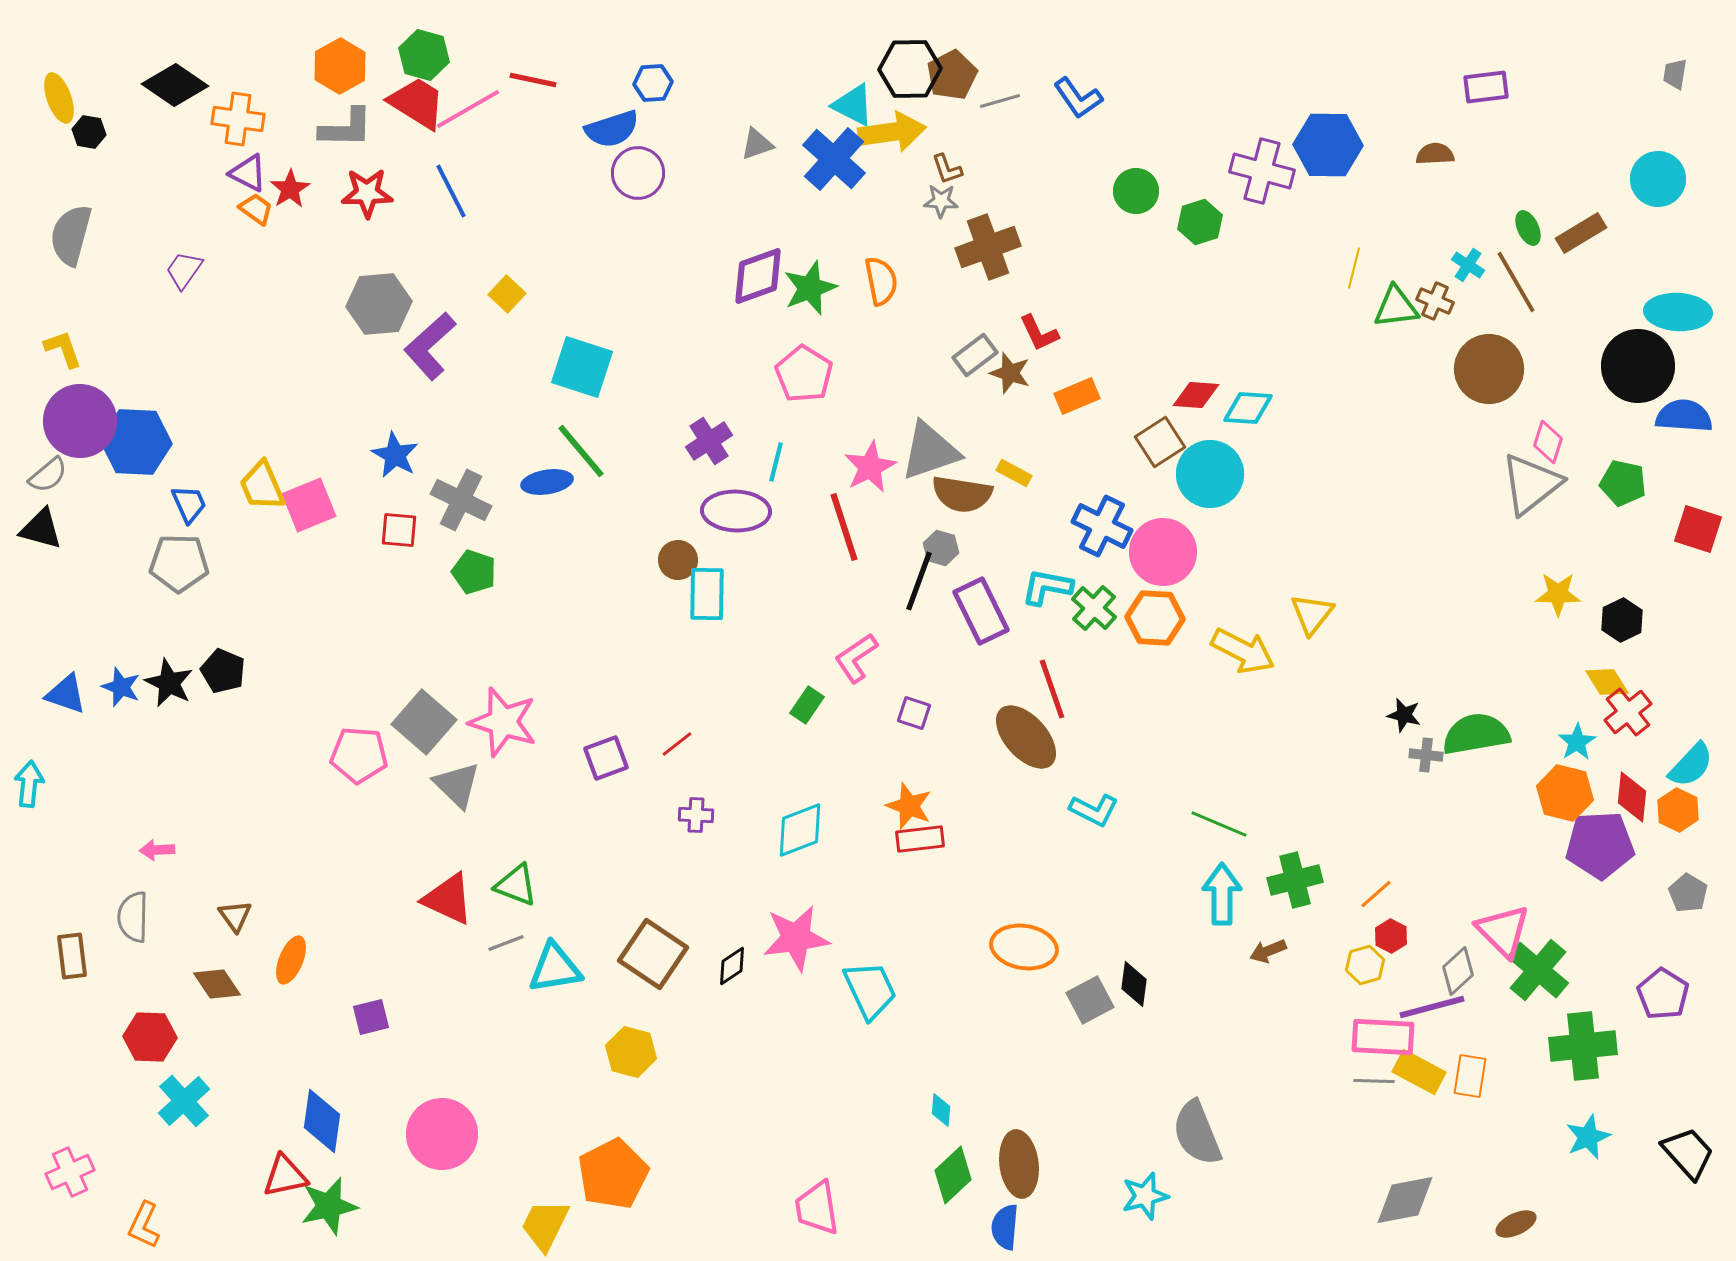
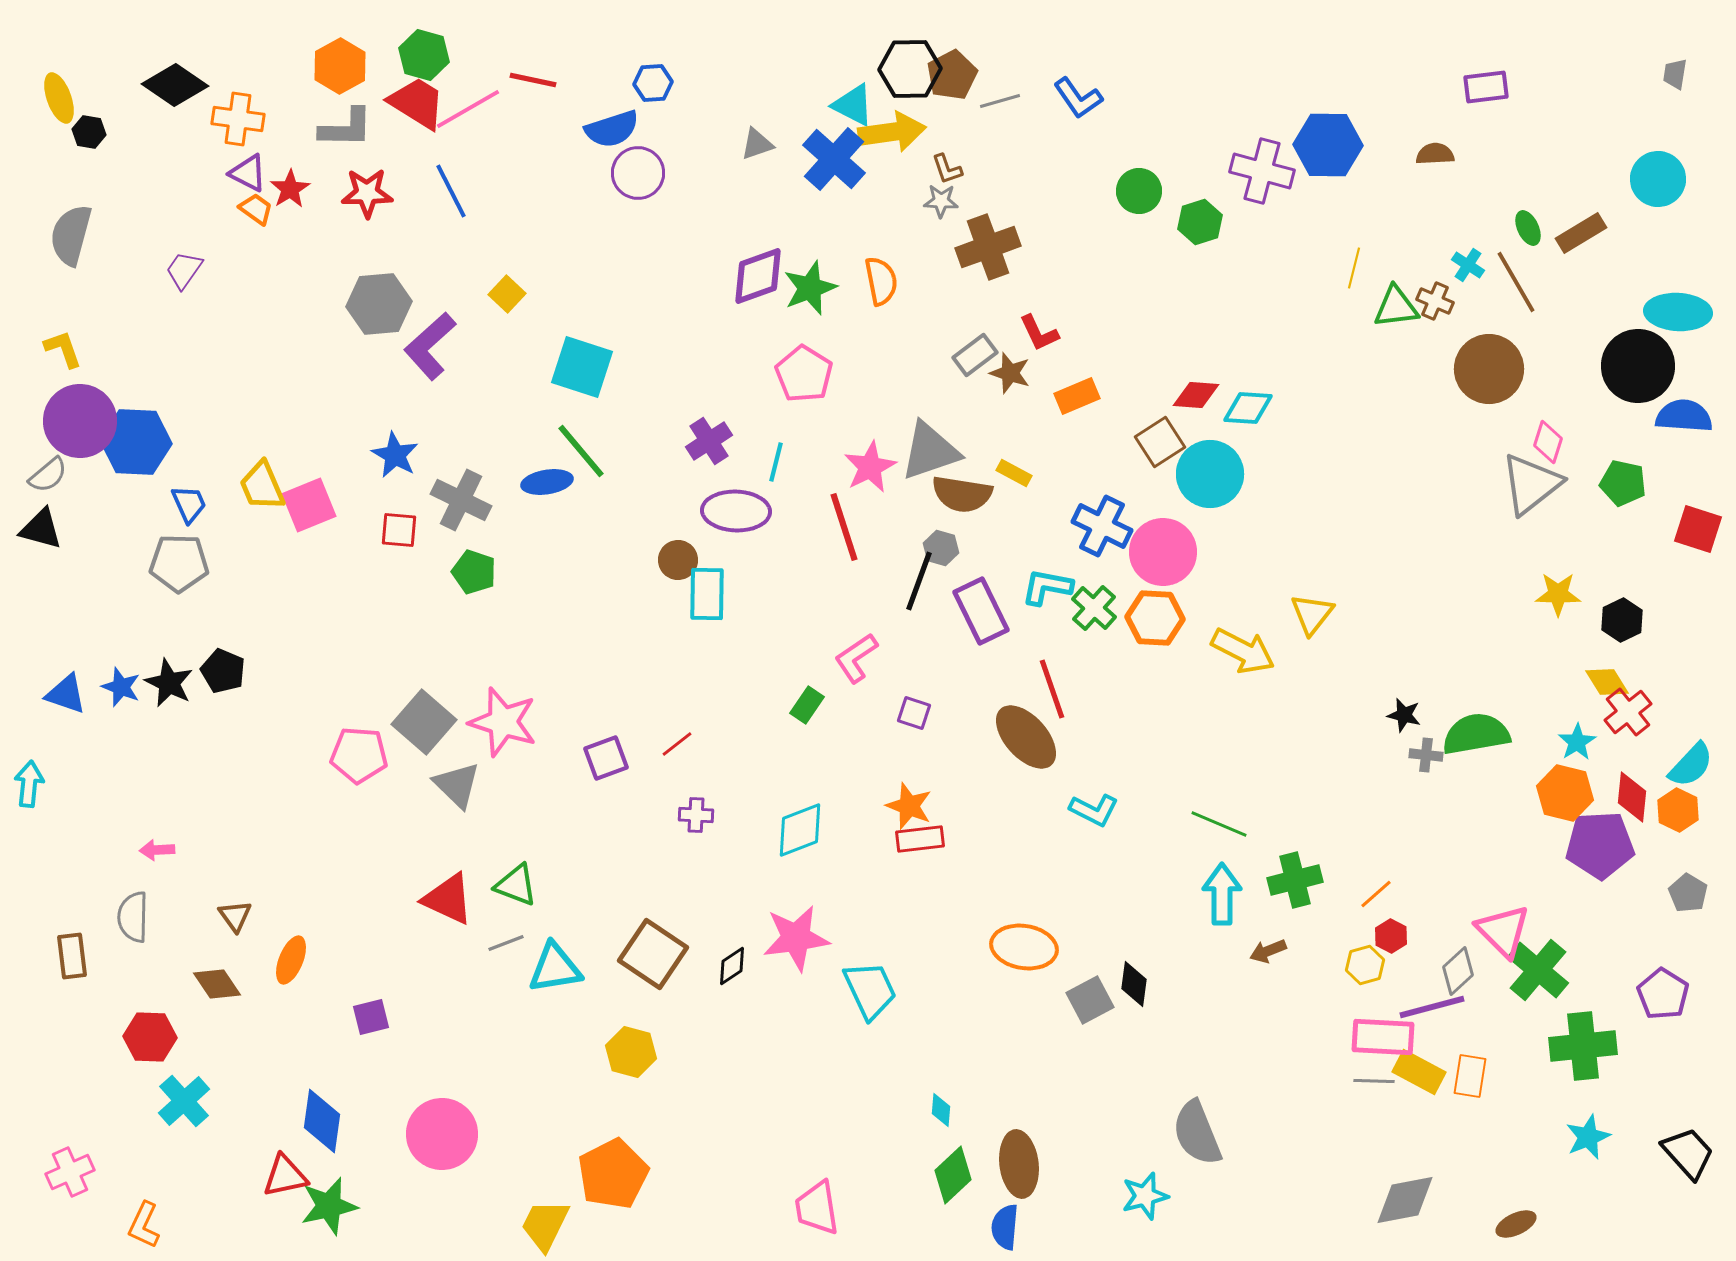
green circle at (1136, 191): moved 3 px right
